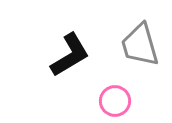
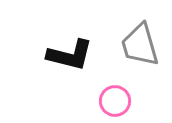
black L-shape: rotated 45 degrees clockwise
